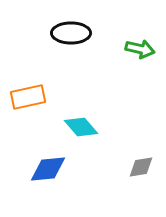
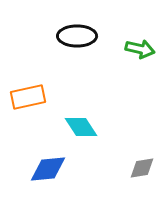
black ellipse: moved 6 px right, 3 px down
cyan diamond: rotated 8 degrees clockwise
gray diamond: moved 1 px right, 1 px down
